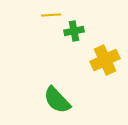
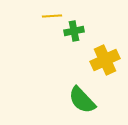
yellow line: moved 1 px right, 1 px down
green semicircle: moved 25 px right
